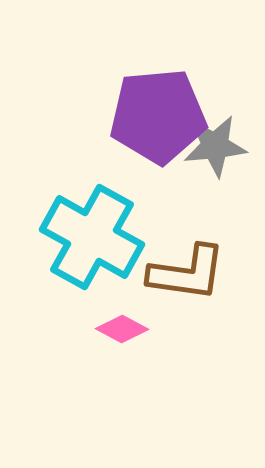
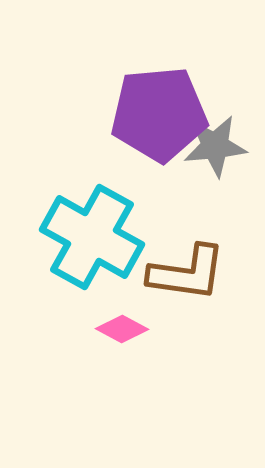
purple pentagon: moved 1 px right, 2 px up
